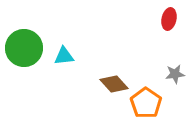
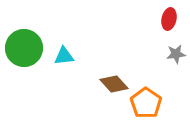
gray star: moved 1 px right, 20 px up
